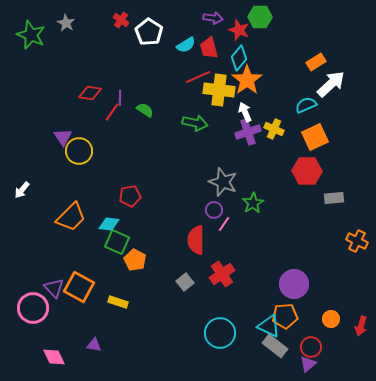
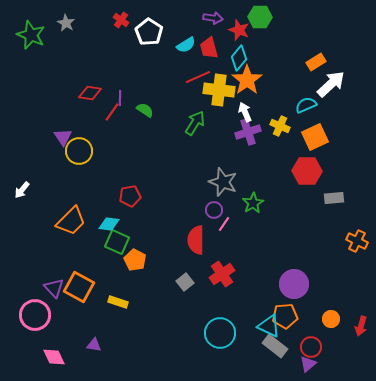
green arrow at (195, 123): rotated 70 degrees counterclockwise
yellow cross at (274, 129): moved 6 px right, 3 px up
orange trapezoid at (71, 217): moved 4 px down
pink circle at (33, 308): moved 2 px right, 7 px down
